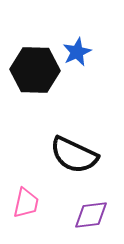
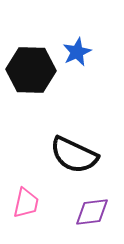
black hexagon: moved 4 px left
purple diamond: moved 1 px right, 3 px up
